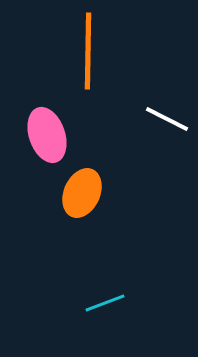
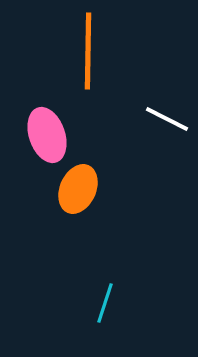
orange ellipse: moved 4 px left, 4 px up
cyan line: rotated 51 degrees counterclockwise
